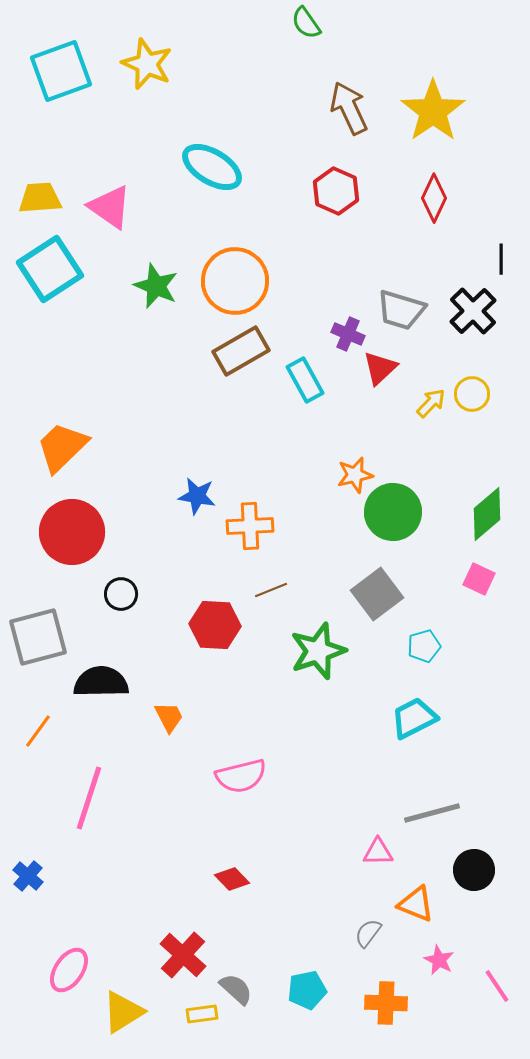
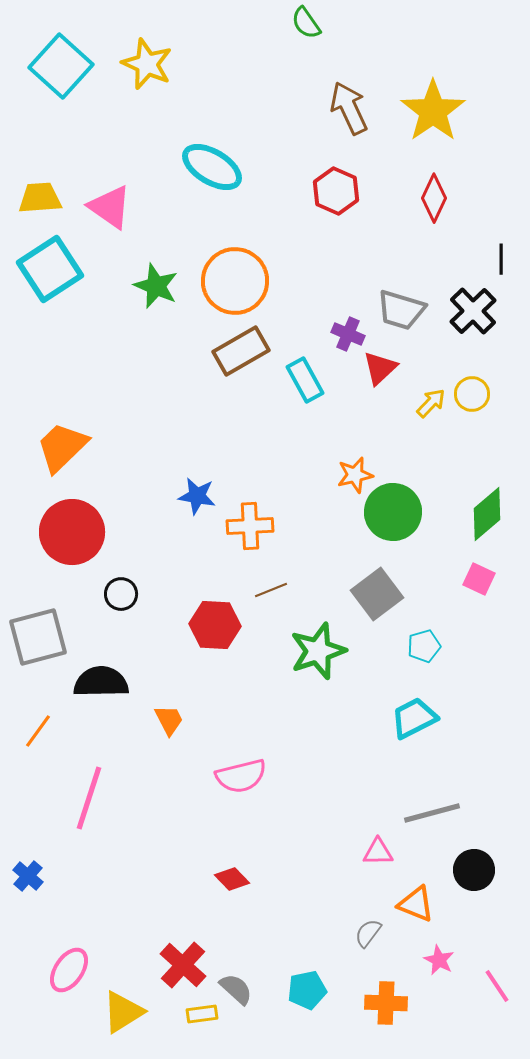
cyan square at (61, 71): moved 5 px up; rotated 28 degrees counterclockwise
orange trapezoid at (169, 717): moved 3 px down
red cross at (183, 955): moved 10 px down
